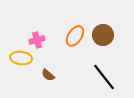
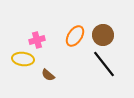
yellow ellipse: moved 2 px right, 1 px down
black line: moved 13 px up
